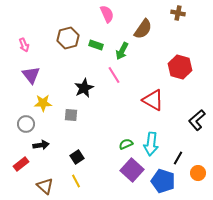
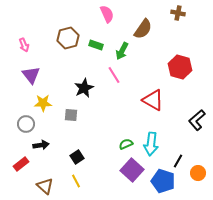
black line: moved 3 px down
